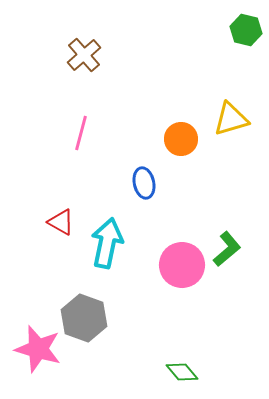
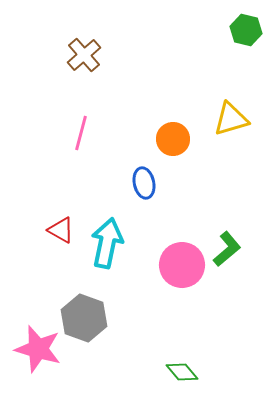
orange circle: moved 8 px left
red triangle: moved 8 px down
